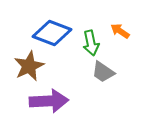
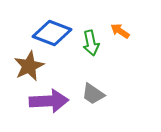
gray trapezoid: moved 10 px left, 22 px down
